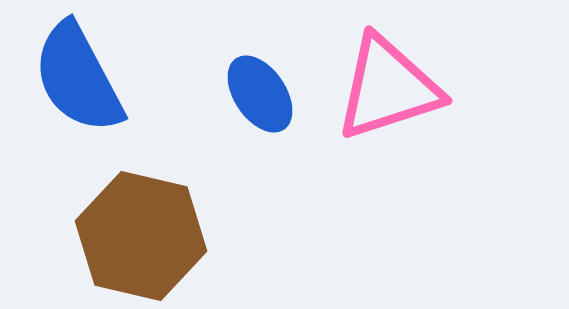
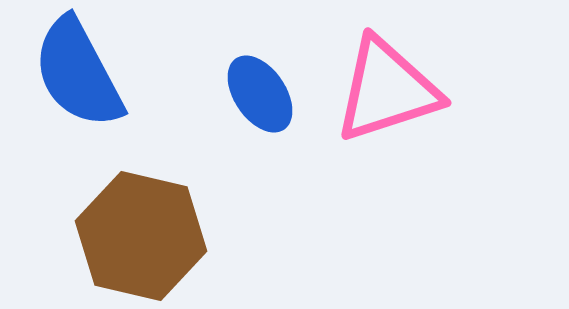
blue semicircle: moved 5 px up
pink triangle: moved 1 px left, 2 px down
